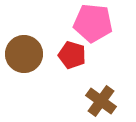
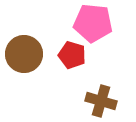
brown cross: rotated 20 degrees counterclockwise
